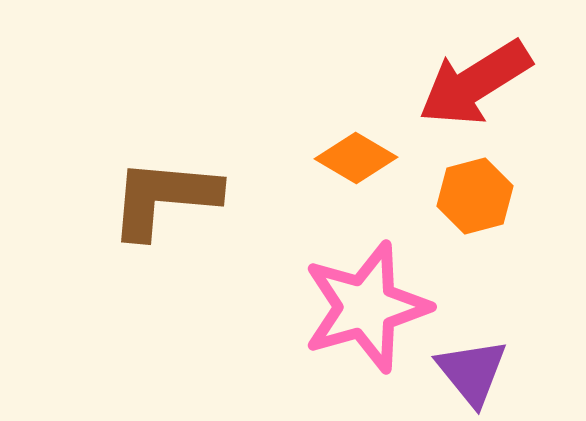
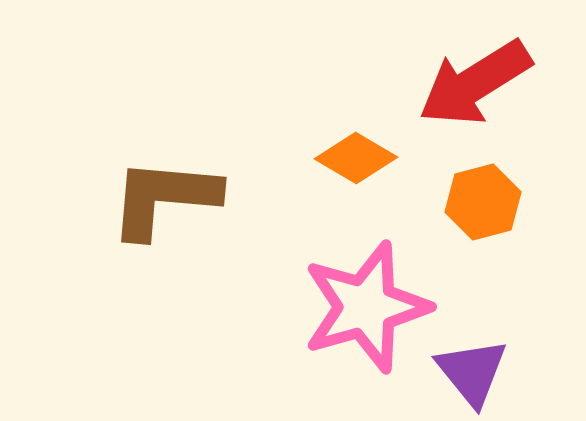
orange hexagon: moved 8 px right, 6 px down
